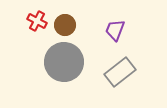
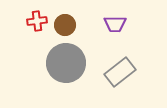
red cross: rotated 36 degrees counterclockwise
purple trapezoid: moved 6 px up; rotated 110 degrees counterclockwise
gray circle: moved 2 px right, 1 px down
